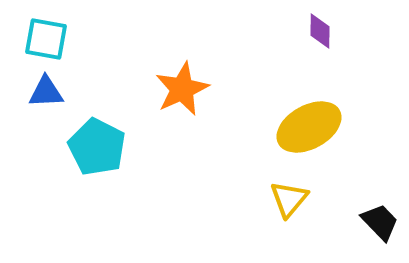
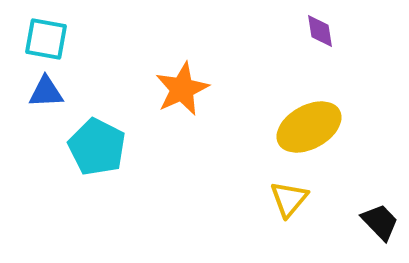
purple diamond: rotated 9 degrees counterclockwise
